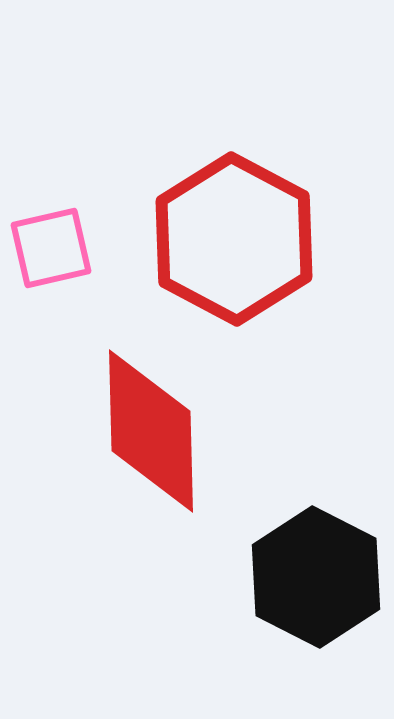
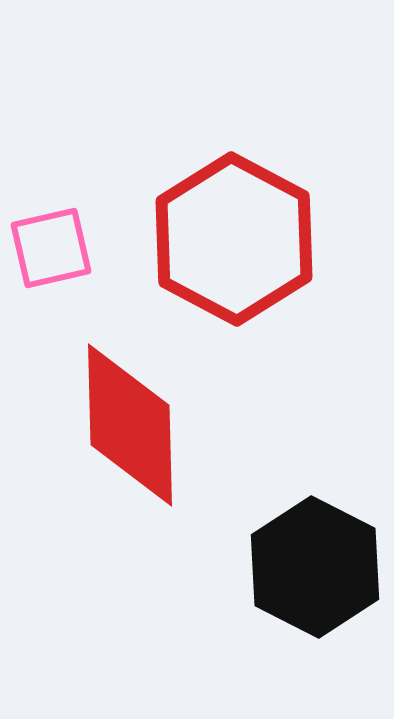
red diamond: moved 21 px left, 6 px up
black hexagon: moved 1 px left, 10 px up
